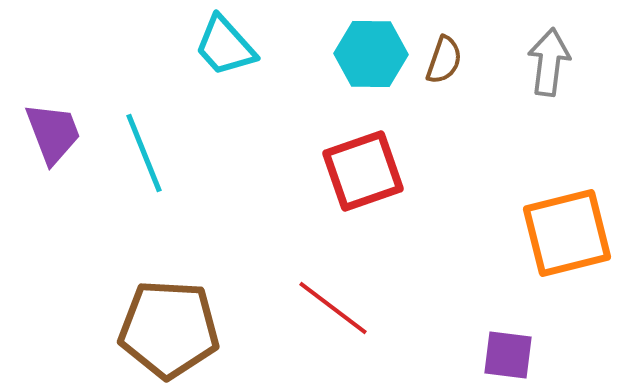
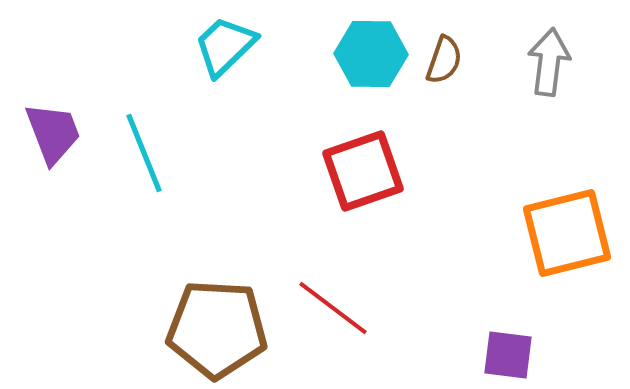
cyan trapezoid: rotated 88 degrees clockwise
brown pentagon: moved 48 px right
